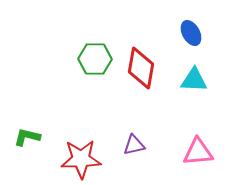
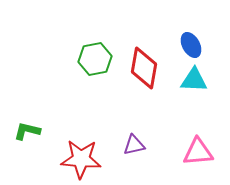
blue ellipse: moved 12 px down
green hexagon: rotated 12 degrees counterclockwise
red diamond: moved 3 px right
green L-shape: moved 6 px up
red star: rotated 6 degrees clockwise
